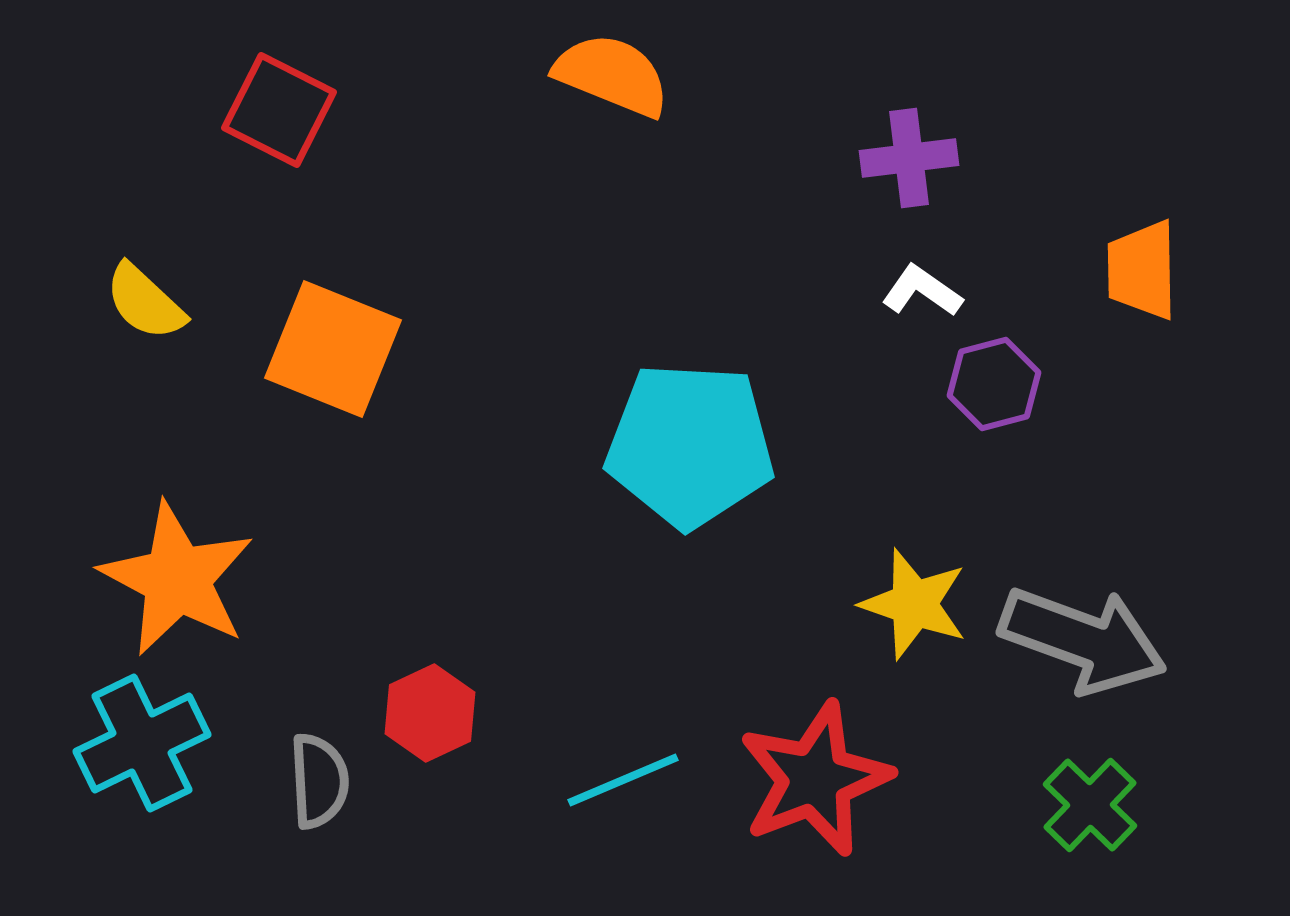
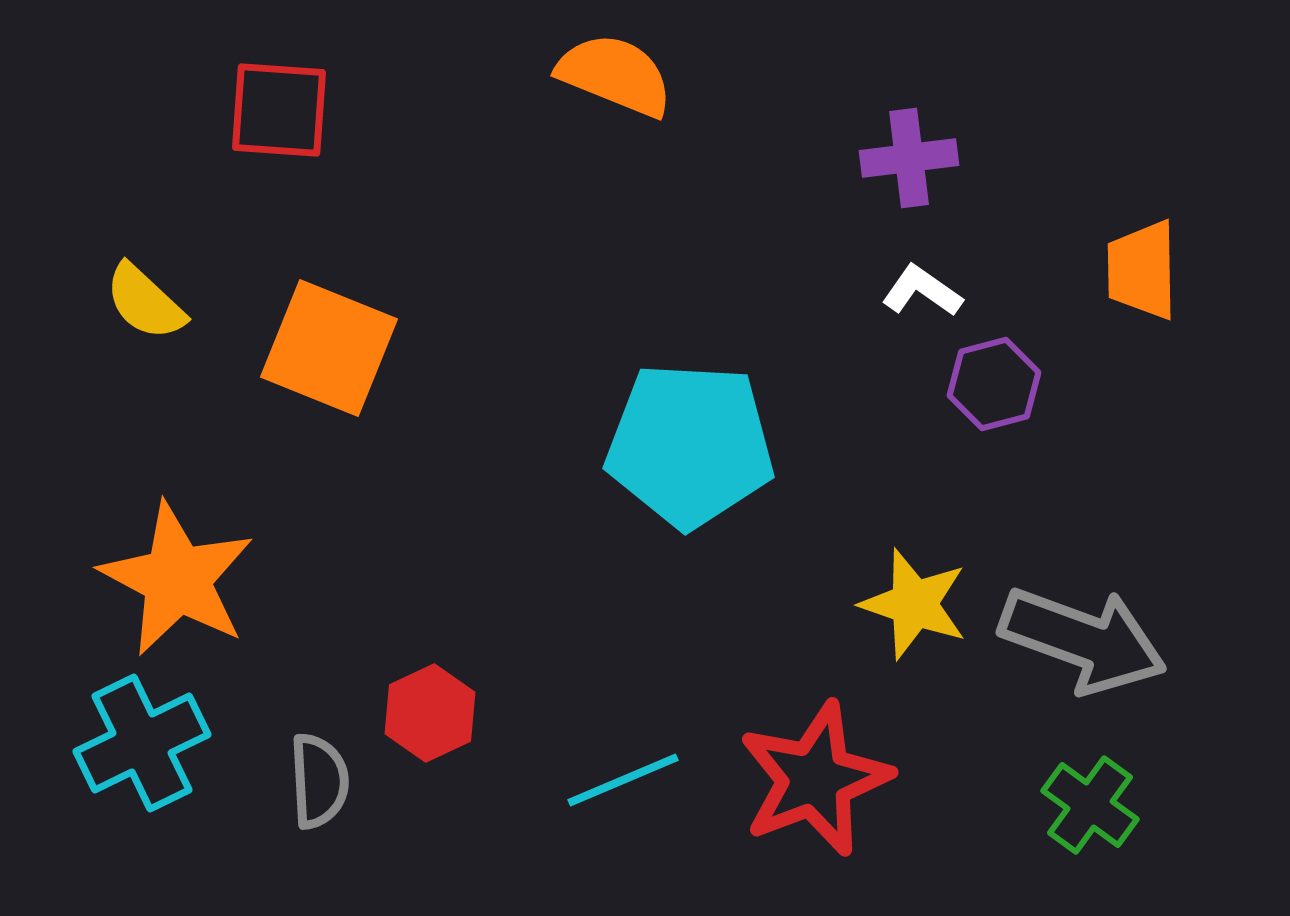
orange semicircle: moved 3 px right
red square: rotated 23 degrees counterclockwise
orange square: moved 4 px left, 1 px up
green cross: rotated 8 degrees counterclockwise
